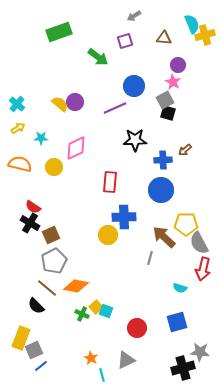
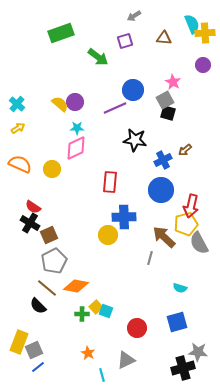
green rectangle at (59, 32): moved 2 px right, 1 px down
yellow cross at (205, 35): moved 2 px up; rotated 12 degrees clockwise
purple circle at (178, 65): moved 25 px right
blue circle at (134, 86): moved 1 px left, 4 px down
cyan star at (41, 138): moved 36 px right, 10 px up
black star at (135, 140): rotated 10 degrees clockwise
blue cross at (163, 160): rotated 24 degrees counterclockwise
orange semicircle at (20, 164): rotated 10 degrees clockwise
yellow circle at (54, 167): moved 2 px left, 2 px down
yellow pentagon at (186, 224): rotated 15 degrees counterclockwise
brown square at (51, 235): moved 2 px left
red arrow at (203, 269): moved 12 px left, 63 px up
black semicircle at (36, 306): moved 2 px right
green cross at (82, 314): rotated 24 degrees counterclockwise
yellow rectangle at (21, 338): moved 2 px left, 4 px down
gray star at (200, 352): moved 2 px left
orange star at (91, 358): moved 3 px left, 5 px up
blue line at (41, 366): moved 3 px left, 1 px down
